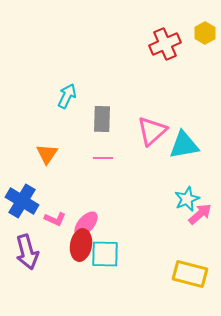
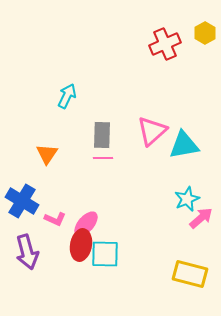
gray rectangle: moved 16 px down
pink arrow: moved 1 px right, 4 px down
